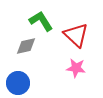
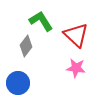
gray diamond: rotated 40 degrees counterclockwise
